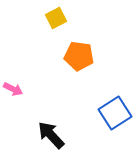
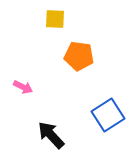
yellow square: moved 1 px left, 1 px down; rotated 30 degrees clockwise
pink arrow: moved 10 px right, 2 px up
blue square: moved 7 px left, 2 px down
